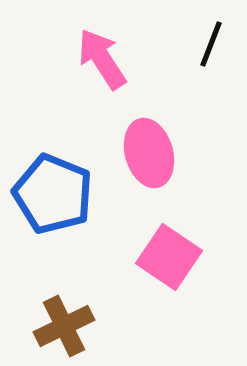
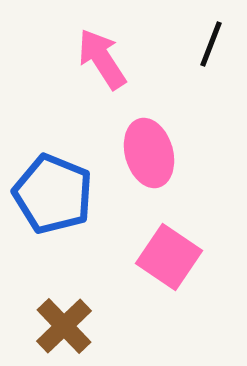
brown cross: rotated 18 degrees counterclockwise
